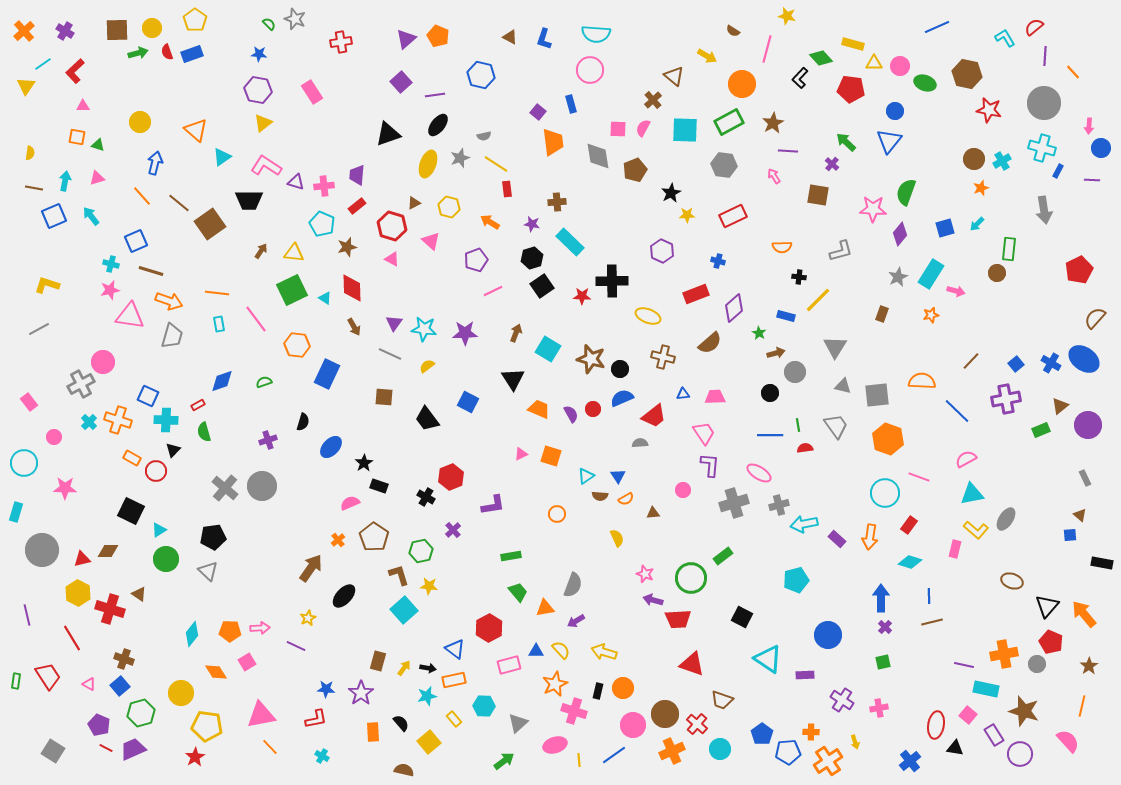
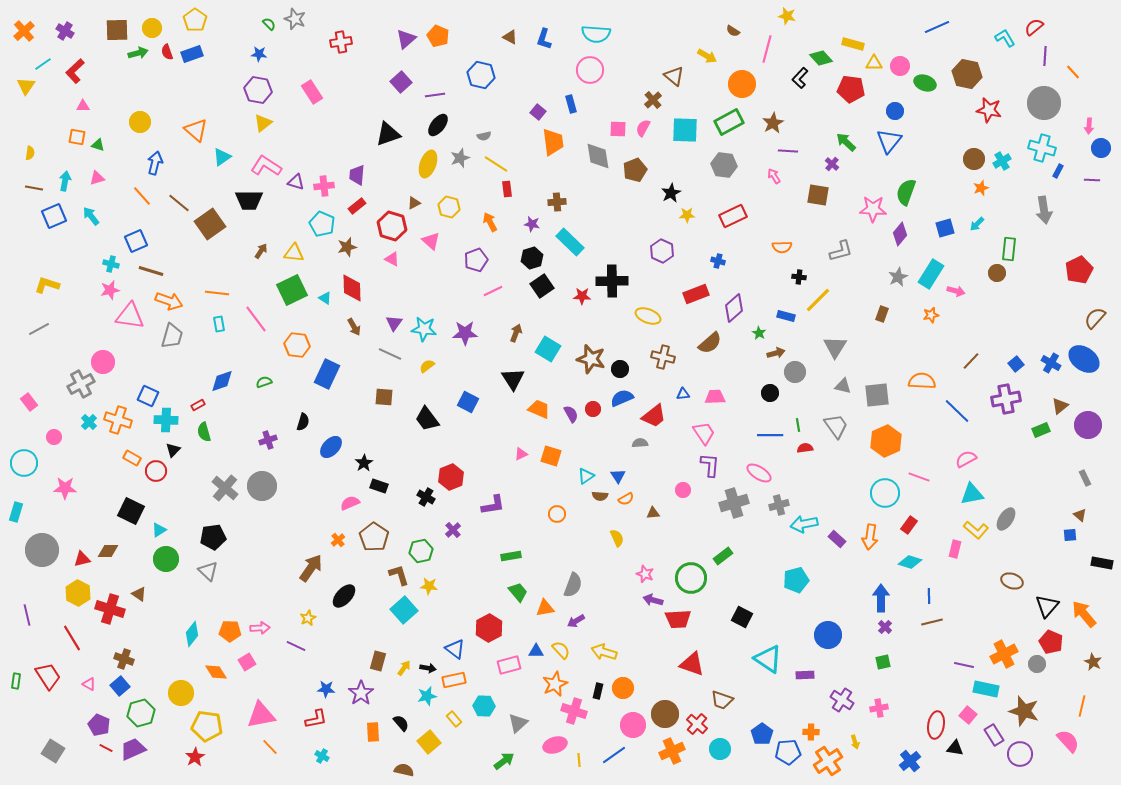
orange arrow at (490, 222): rotated 30 degrees clockwise
orange hexagon at (888, 439): moved 2 px left, 2 px down; rotated 16 degrees clockwise
orange cross at (1004, 654): rotated 16 degrees counterclockwise
brown star at (1089, 666): moved 4 px right, 4 px up; rotated 12 degrees counterclockwise
